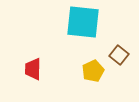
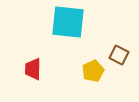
cyan square: moved 15 px left
brown square: rotated 12 degrees counterclockwise
